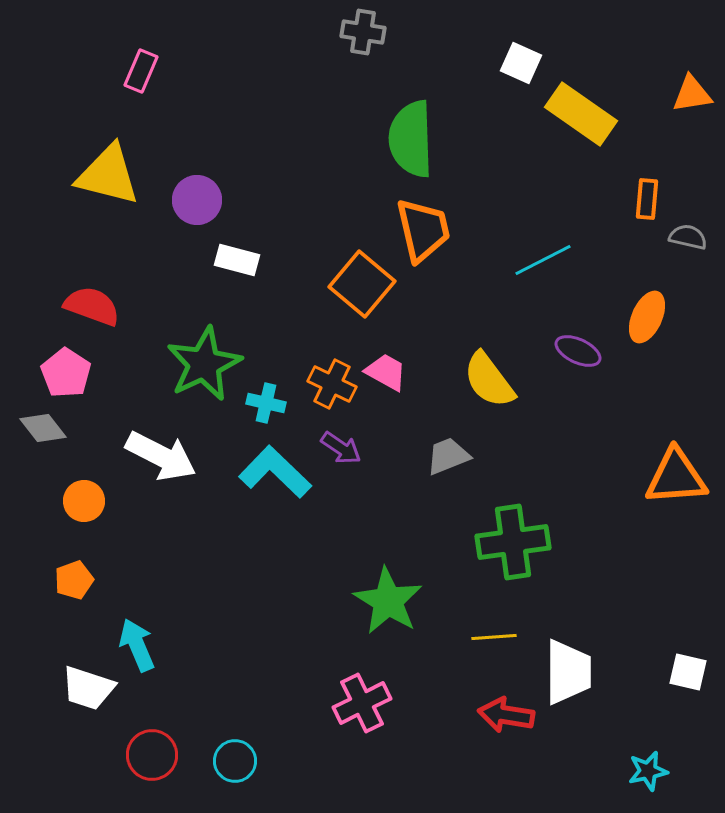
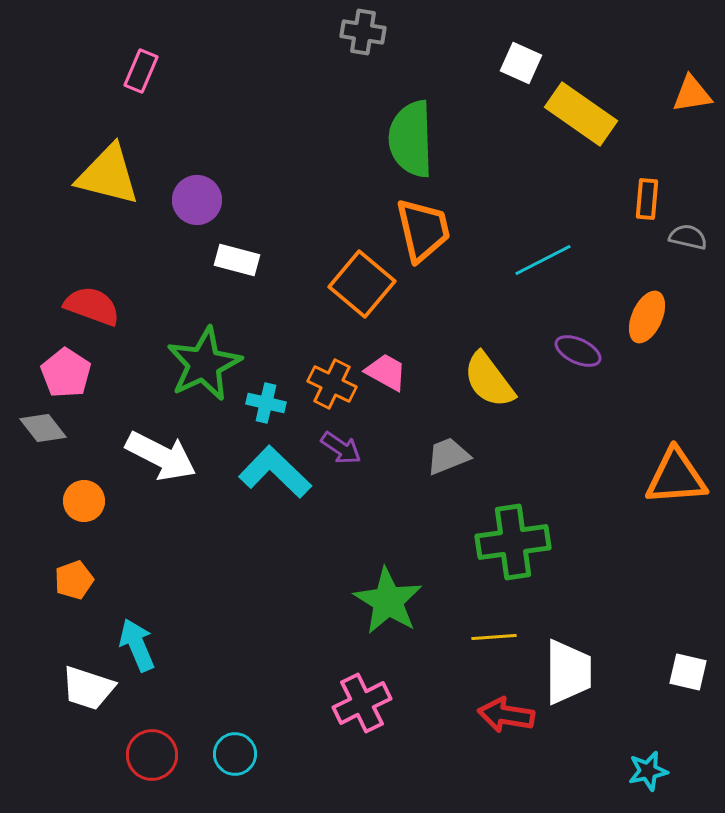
cyan circle at (235, 761): moved 7 px up
